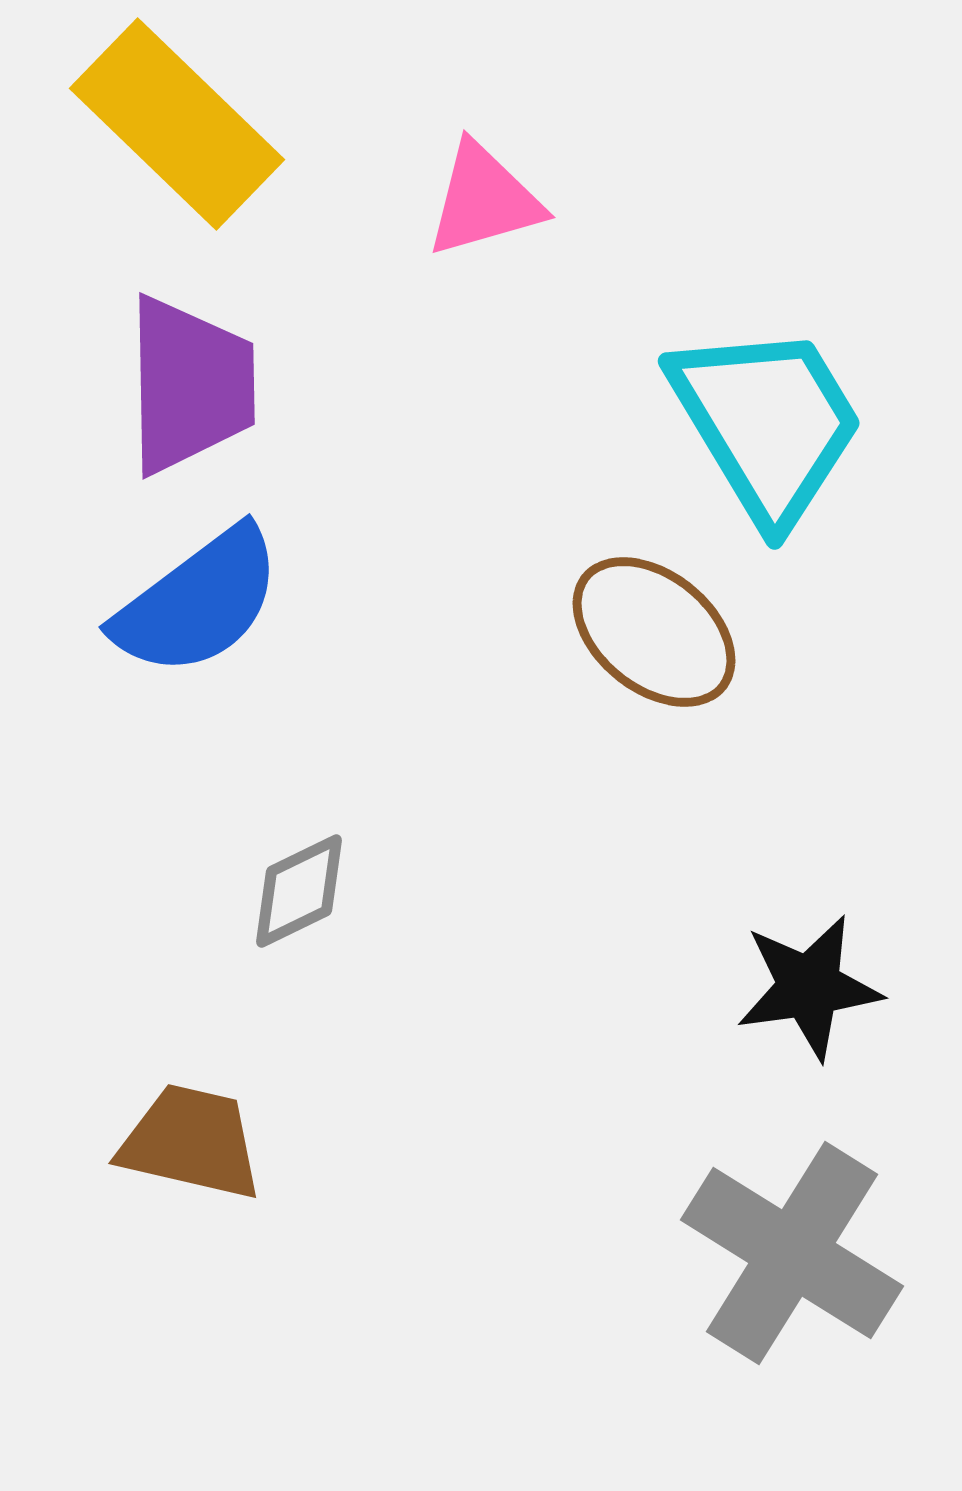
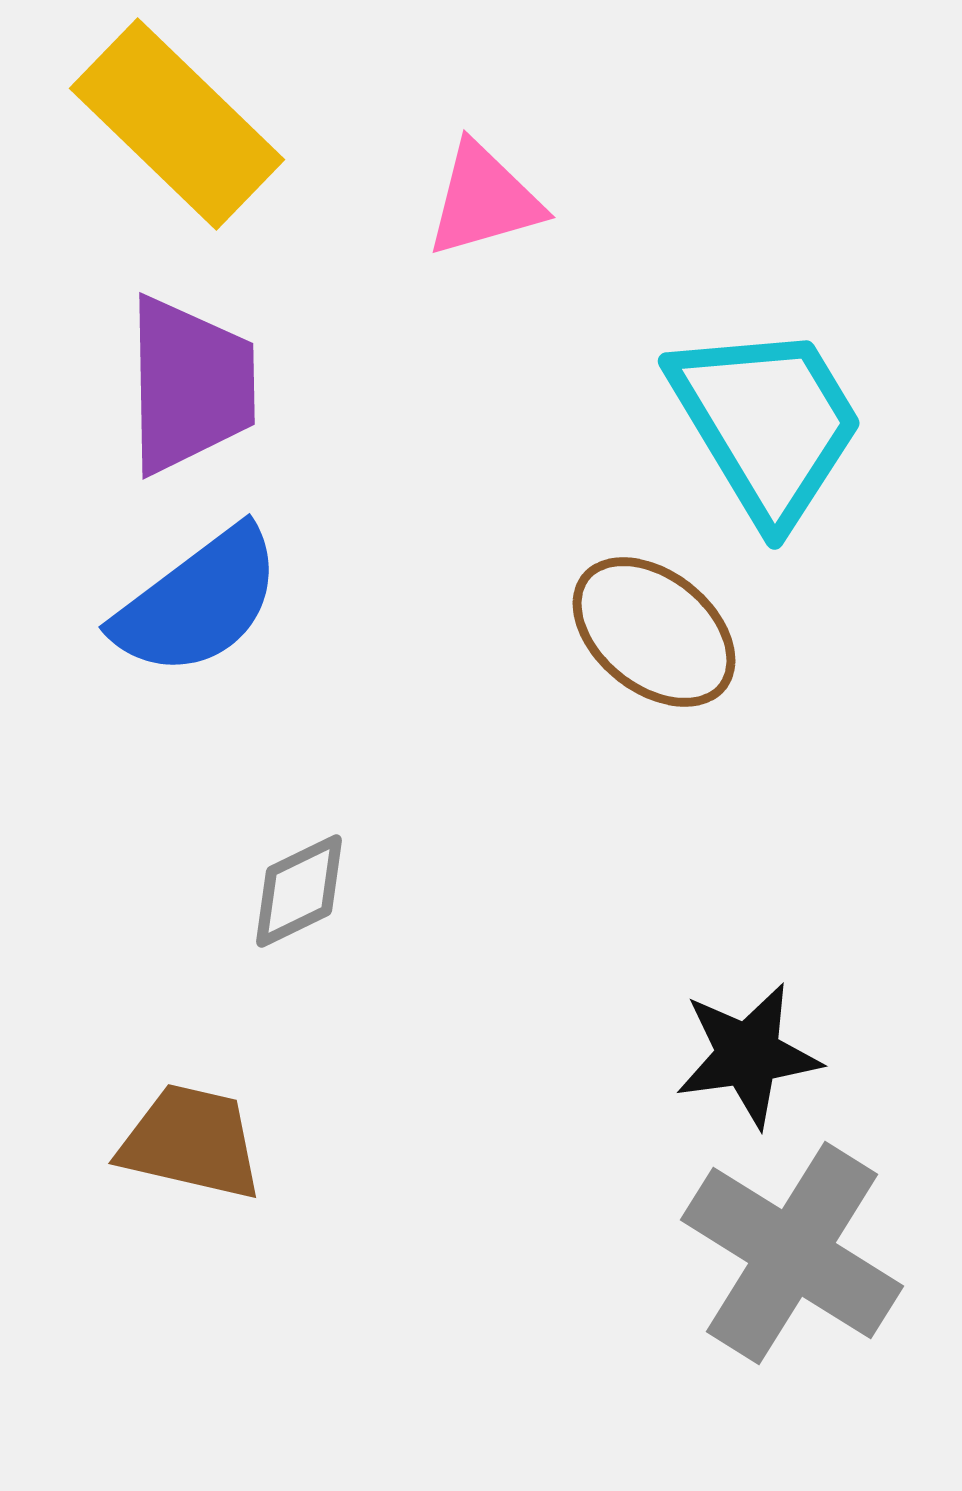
black star: moved 61 px left, 68 px down
